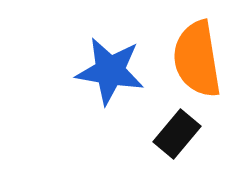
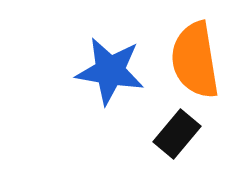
orange semicircle: moved 2 px left, 1 px down
